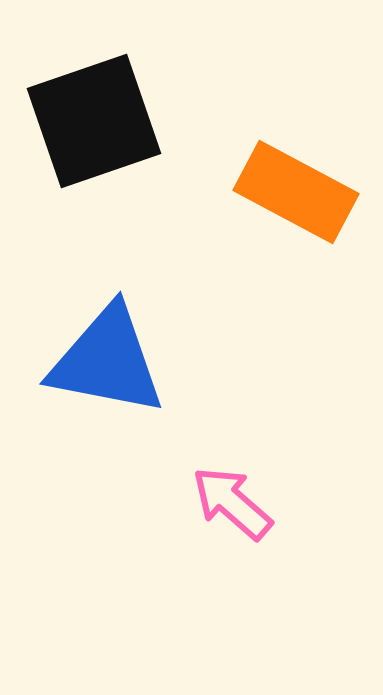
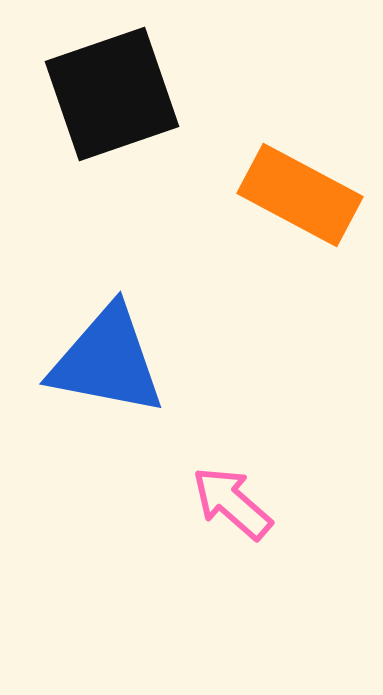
black square: moved 18 px right, 27 px up
orange rectangle: moved 4 px right, 3 px down
